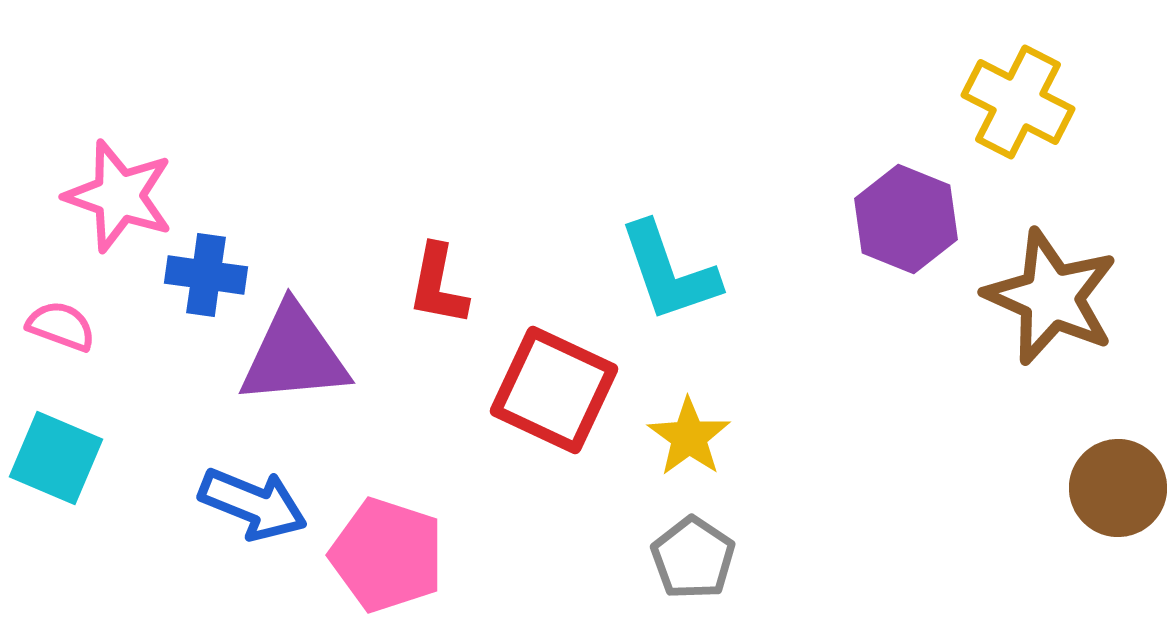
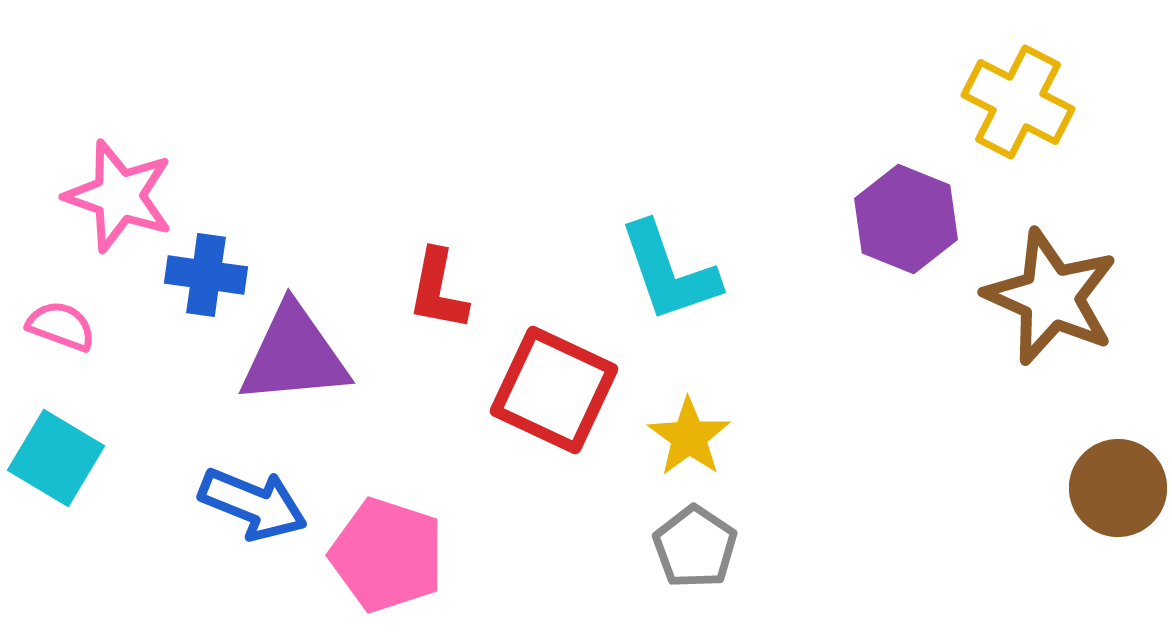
red L-shape: moved 5 px down
cyan square: rotated 8 degrees clockwise
gray pentagon: moved 2 px right, 11 px up
